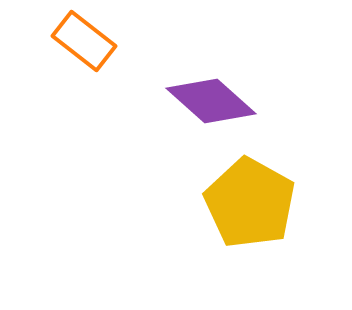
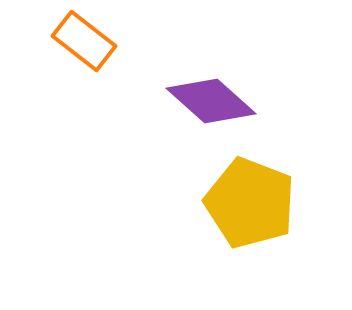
yellow pentagon: rotated 8 degrees counterclockwise
